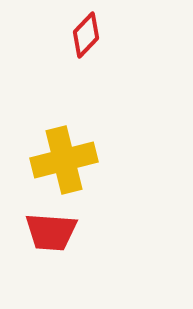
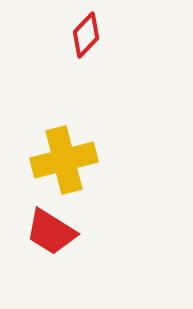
red trapezoid: rotated 28 degrees clockwise
